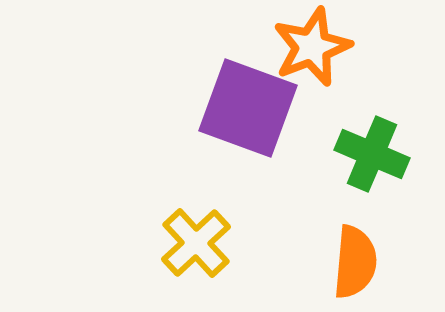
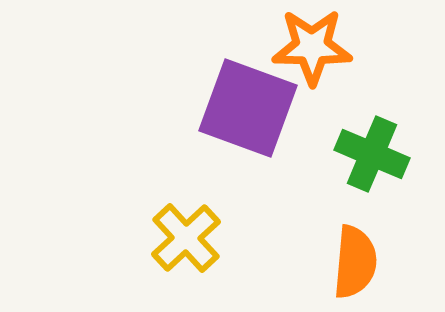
orange star: rotated 22 degrees clockwise
yellow cross: moved 10 px left, 5 px up
